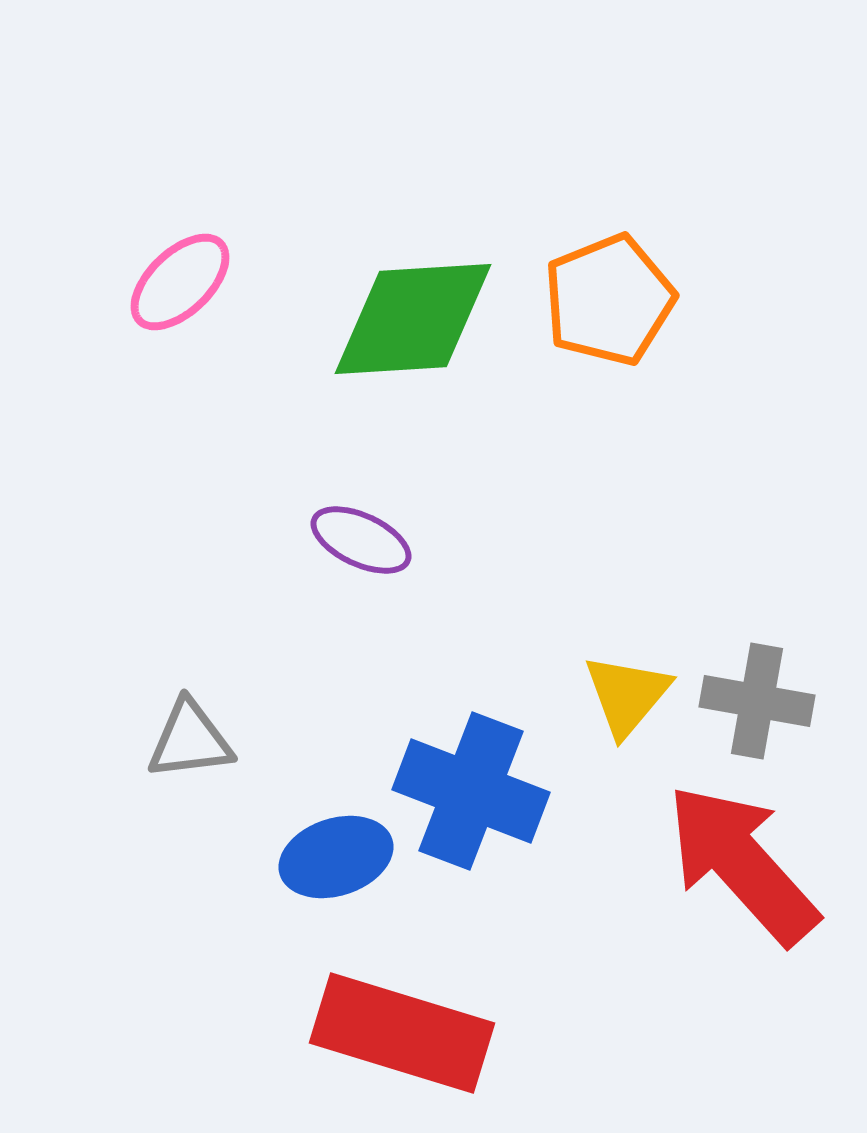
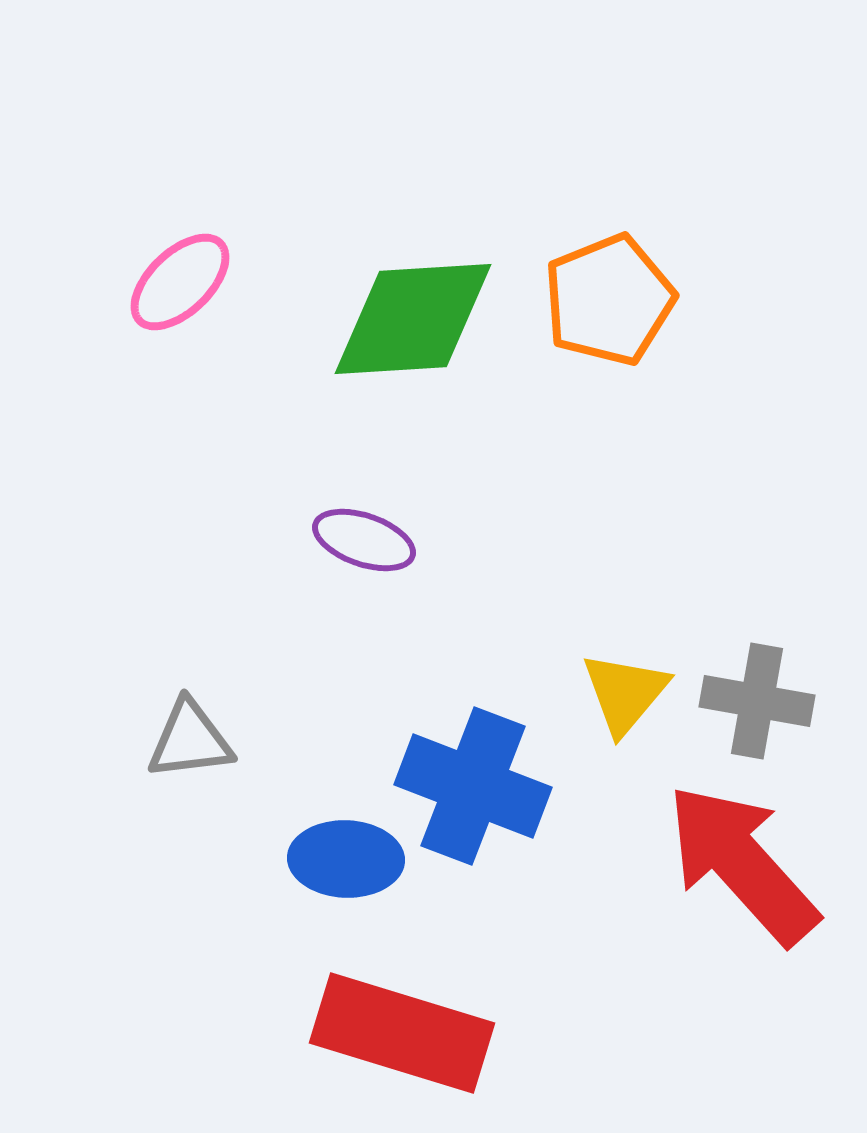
purple ellipse: moved 3 px right; rotated 6 degrees counterclockwise
yellow triangle: moved 2 px left, 2 px up
blue cross: moved 2 px right, 5 px up
blue ellipse: moved 10 px right, 2 px down; rotated 20 degrees clockwise
